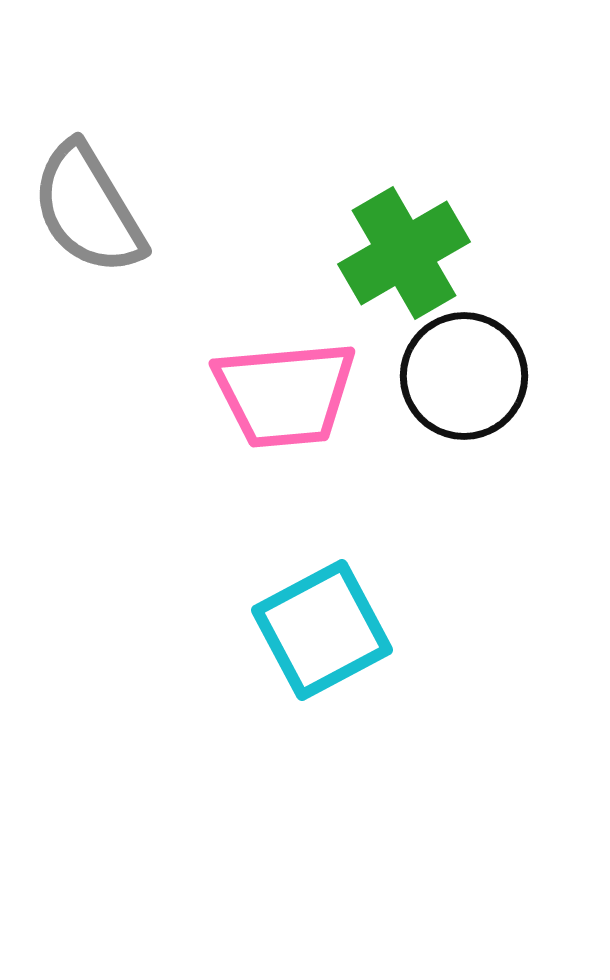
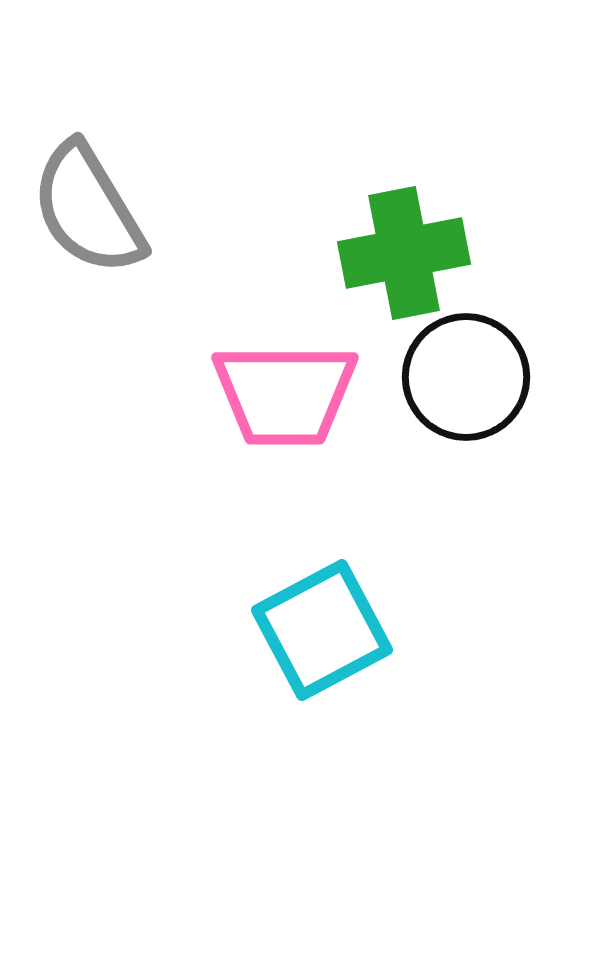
green cross: rotated 19 degrees clockwise
black circle: moved 2 px right, 1 px down
pink trapezoid: rotated 5 degrees clockwise
